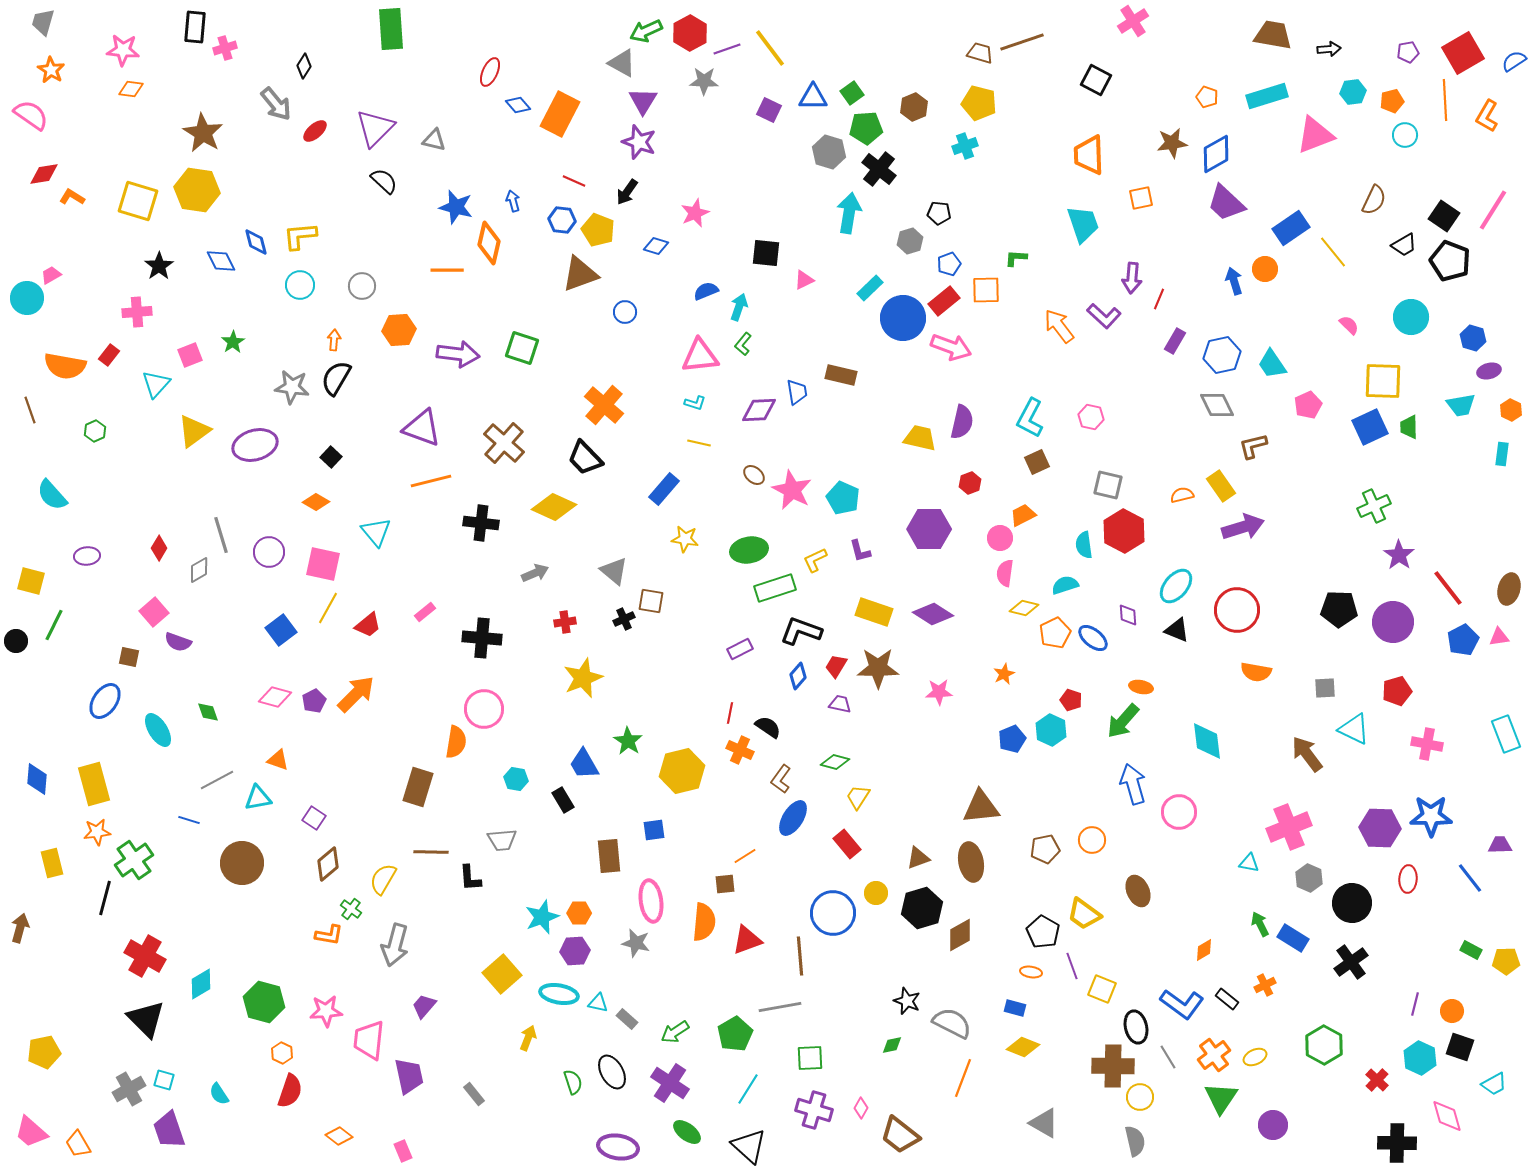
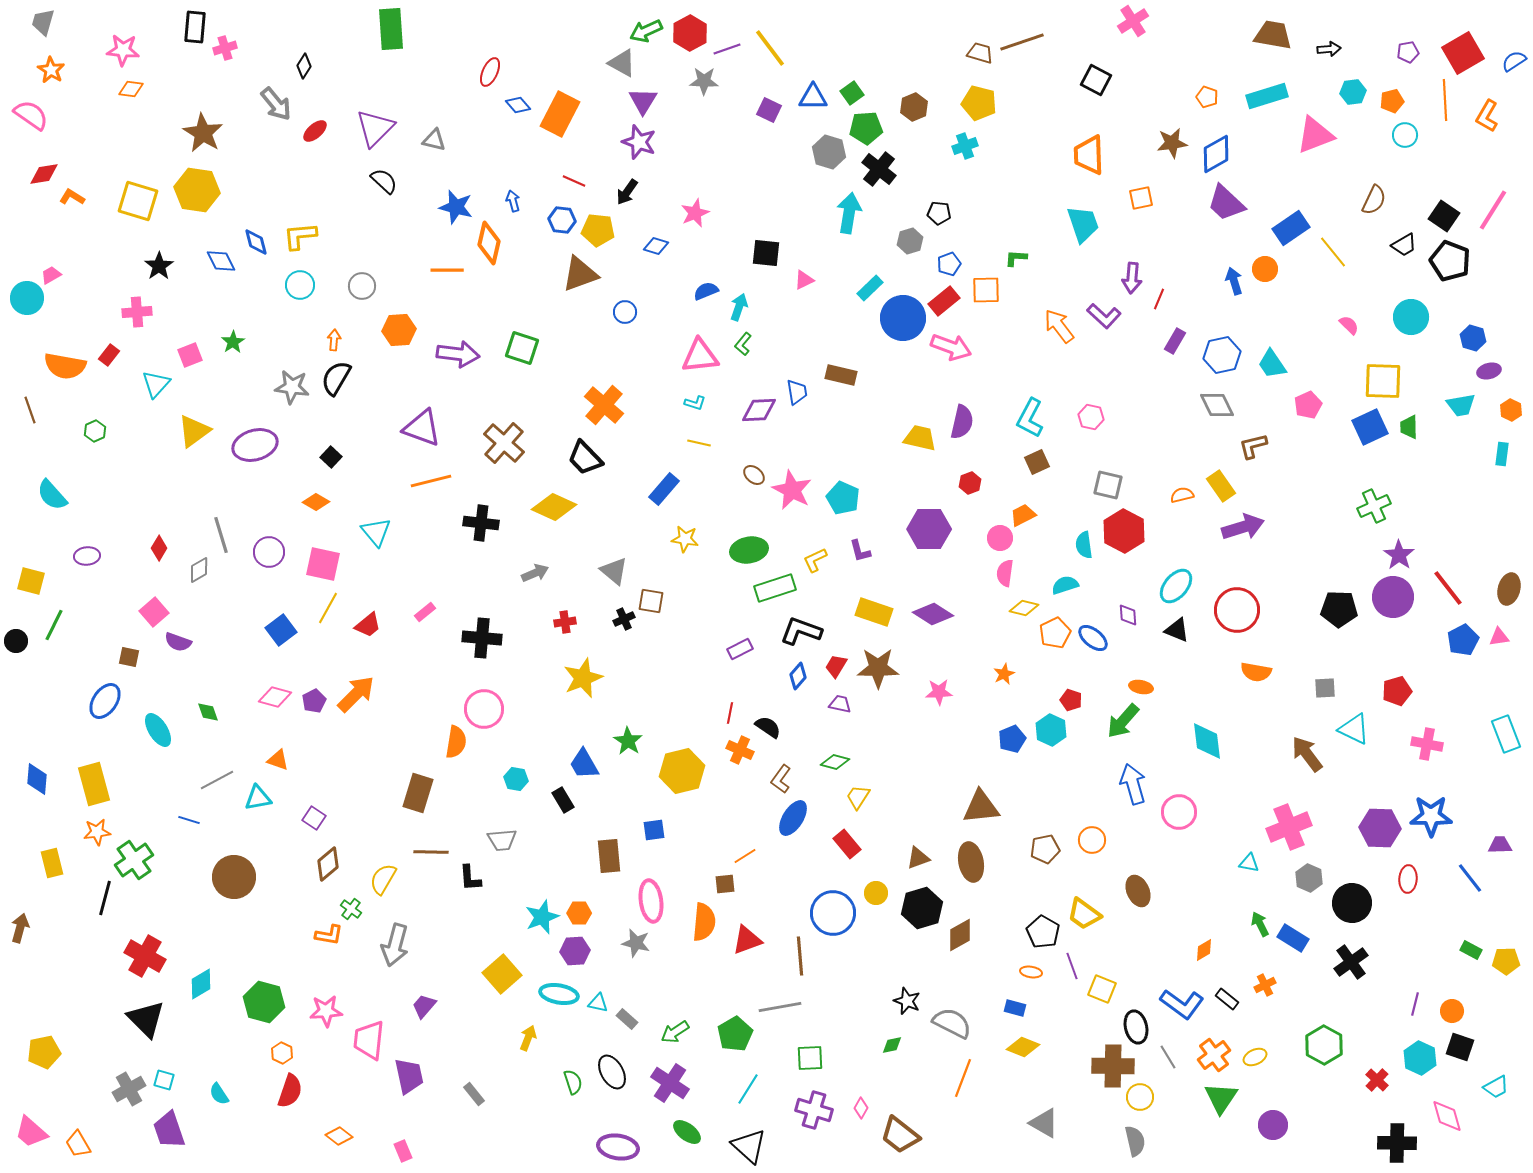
yellow pentagon at (598, 230): rotated 16 degrees counterclockwise
purple circle at (1393, 622): moved 25 px up
brown rectangle at (418, 787): moved 6 px down
brown circle at (242, 863): moved 8 px left, 14 px down
cyan trapezoid at (1494, 1084): moved 2 px right, 3 px down
